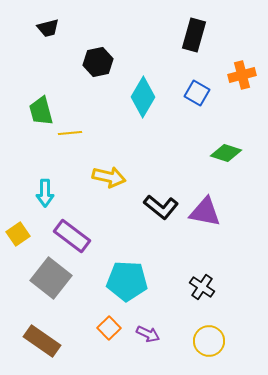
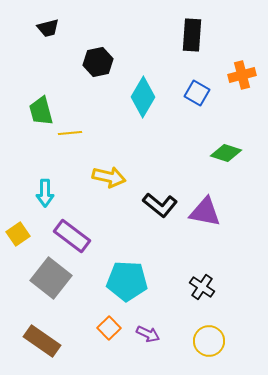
black rectangle: moved 2 px left; rotated 12 degrees counterclockwise
black L-shape: moved 1 px left, 2 px up
